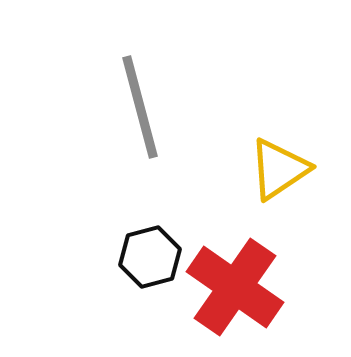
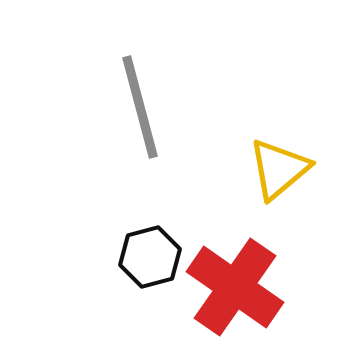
yellow triangle: rotated 6 degrees counterclockwise
